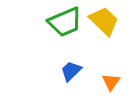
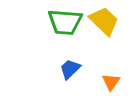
green trapezoid: rotated 27 degrees clockwise
blue trapezoid: moved 1 px left, 2 px up
